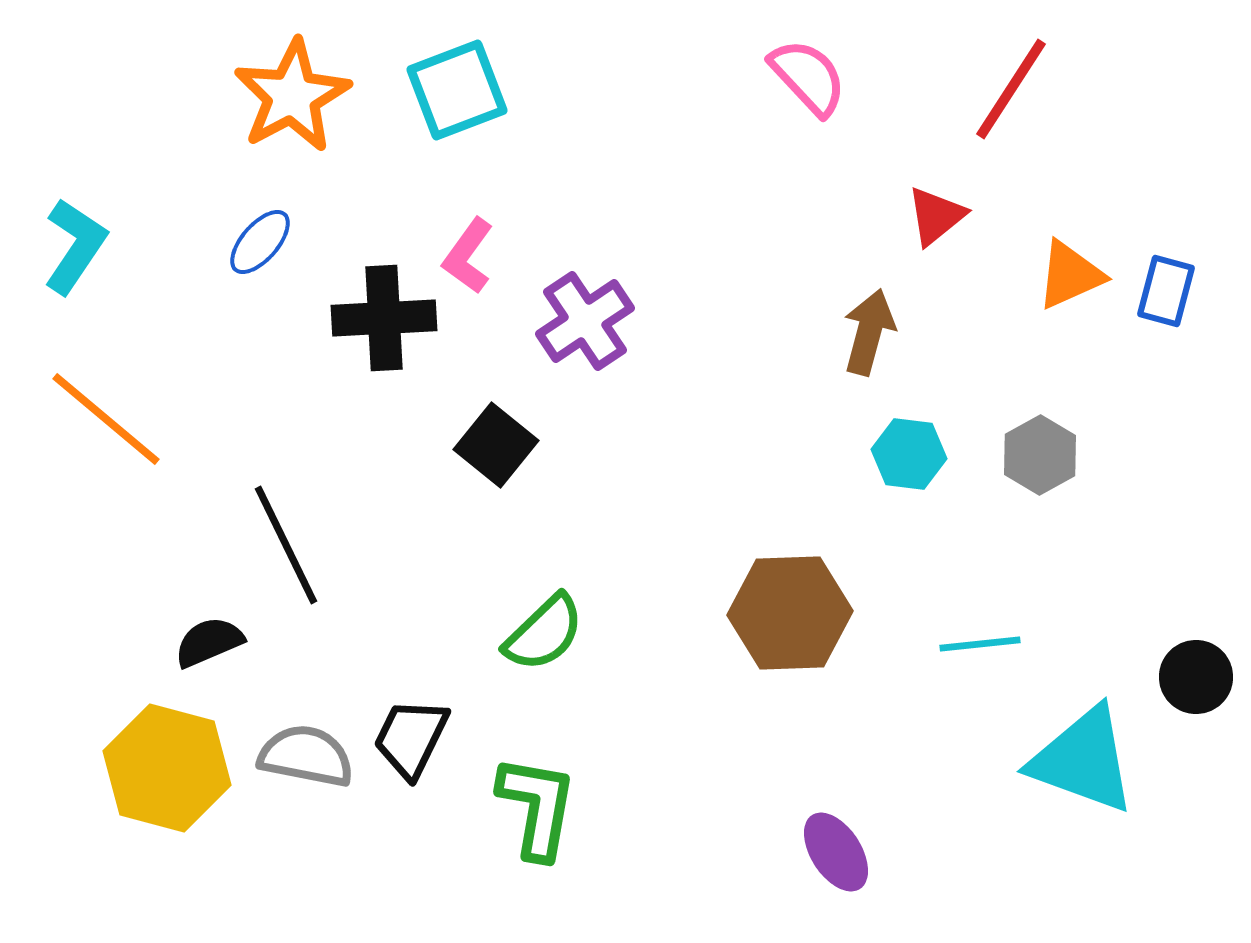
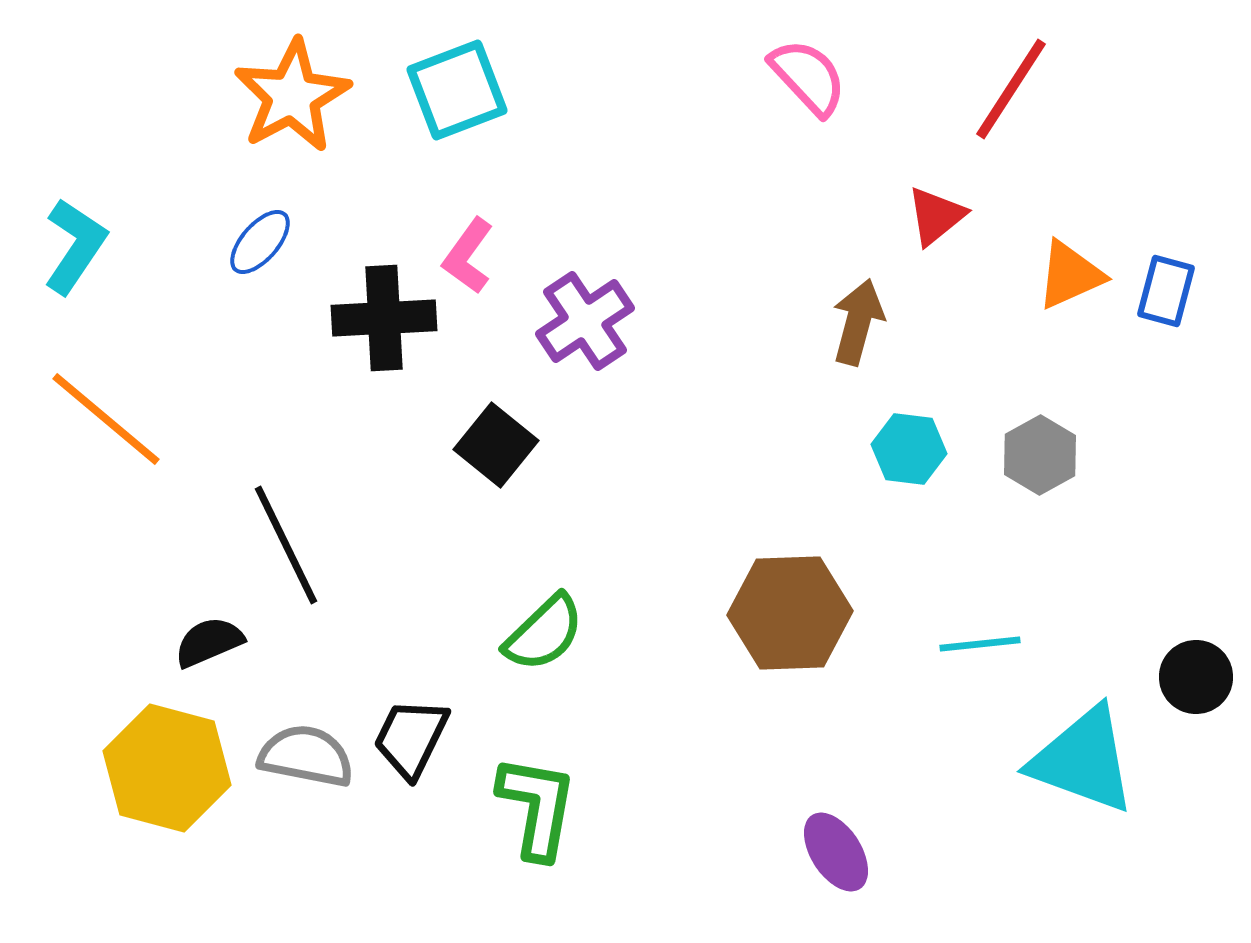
brown arrow: moved 11 px left, 10 px up
cyan hexagon: moved 5 px up
